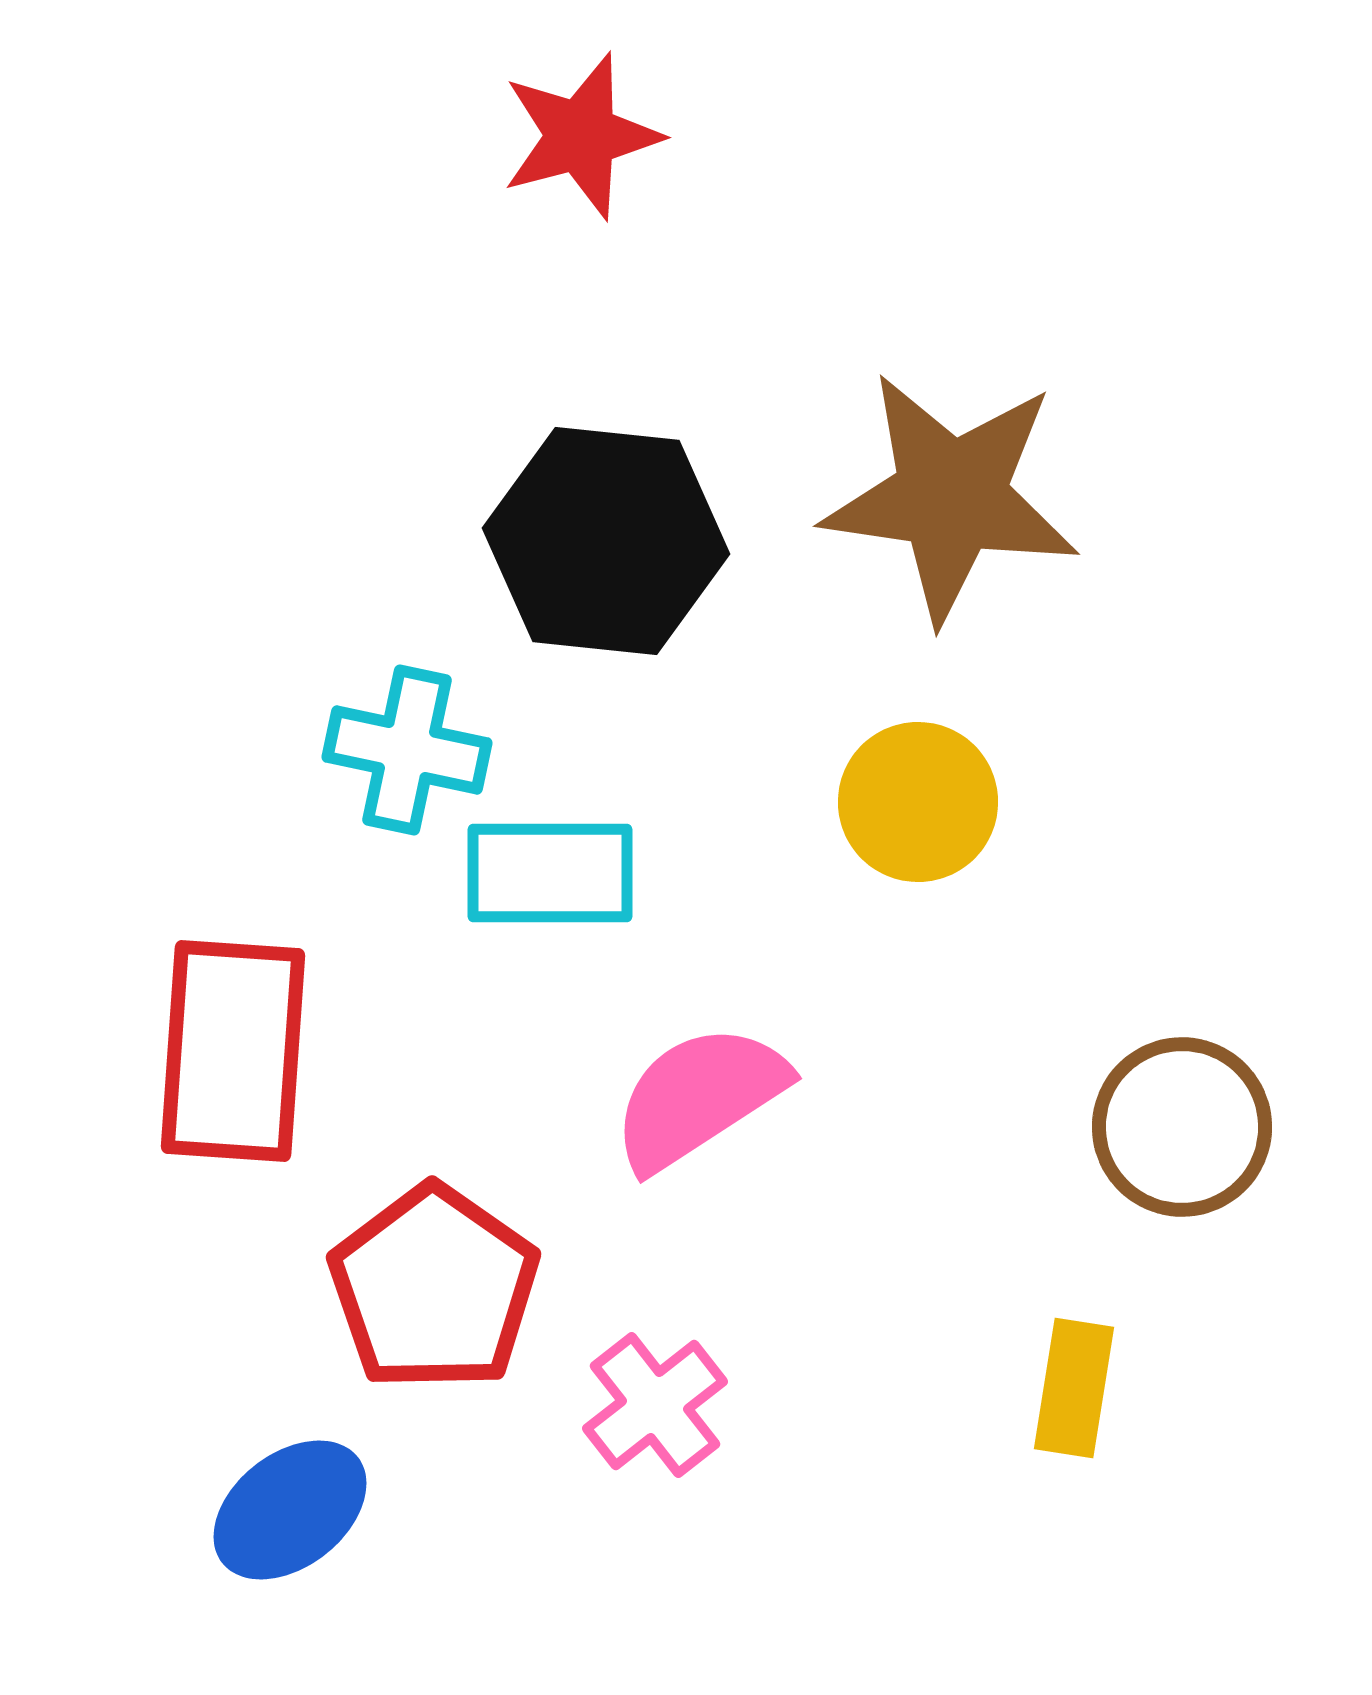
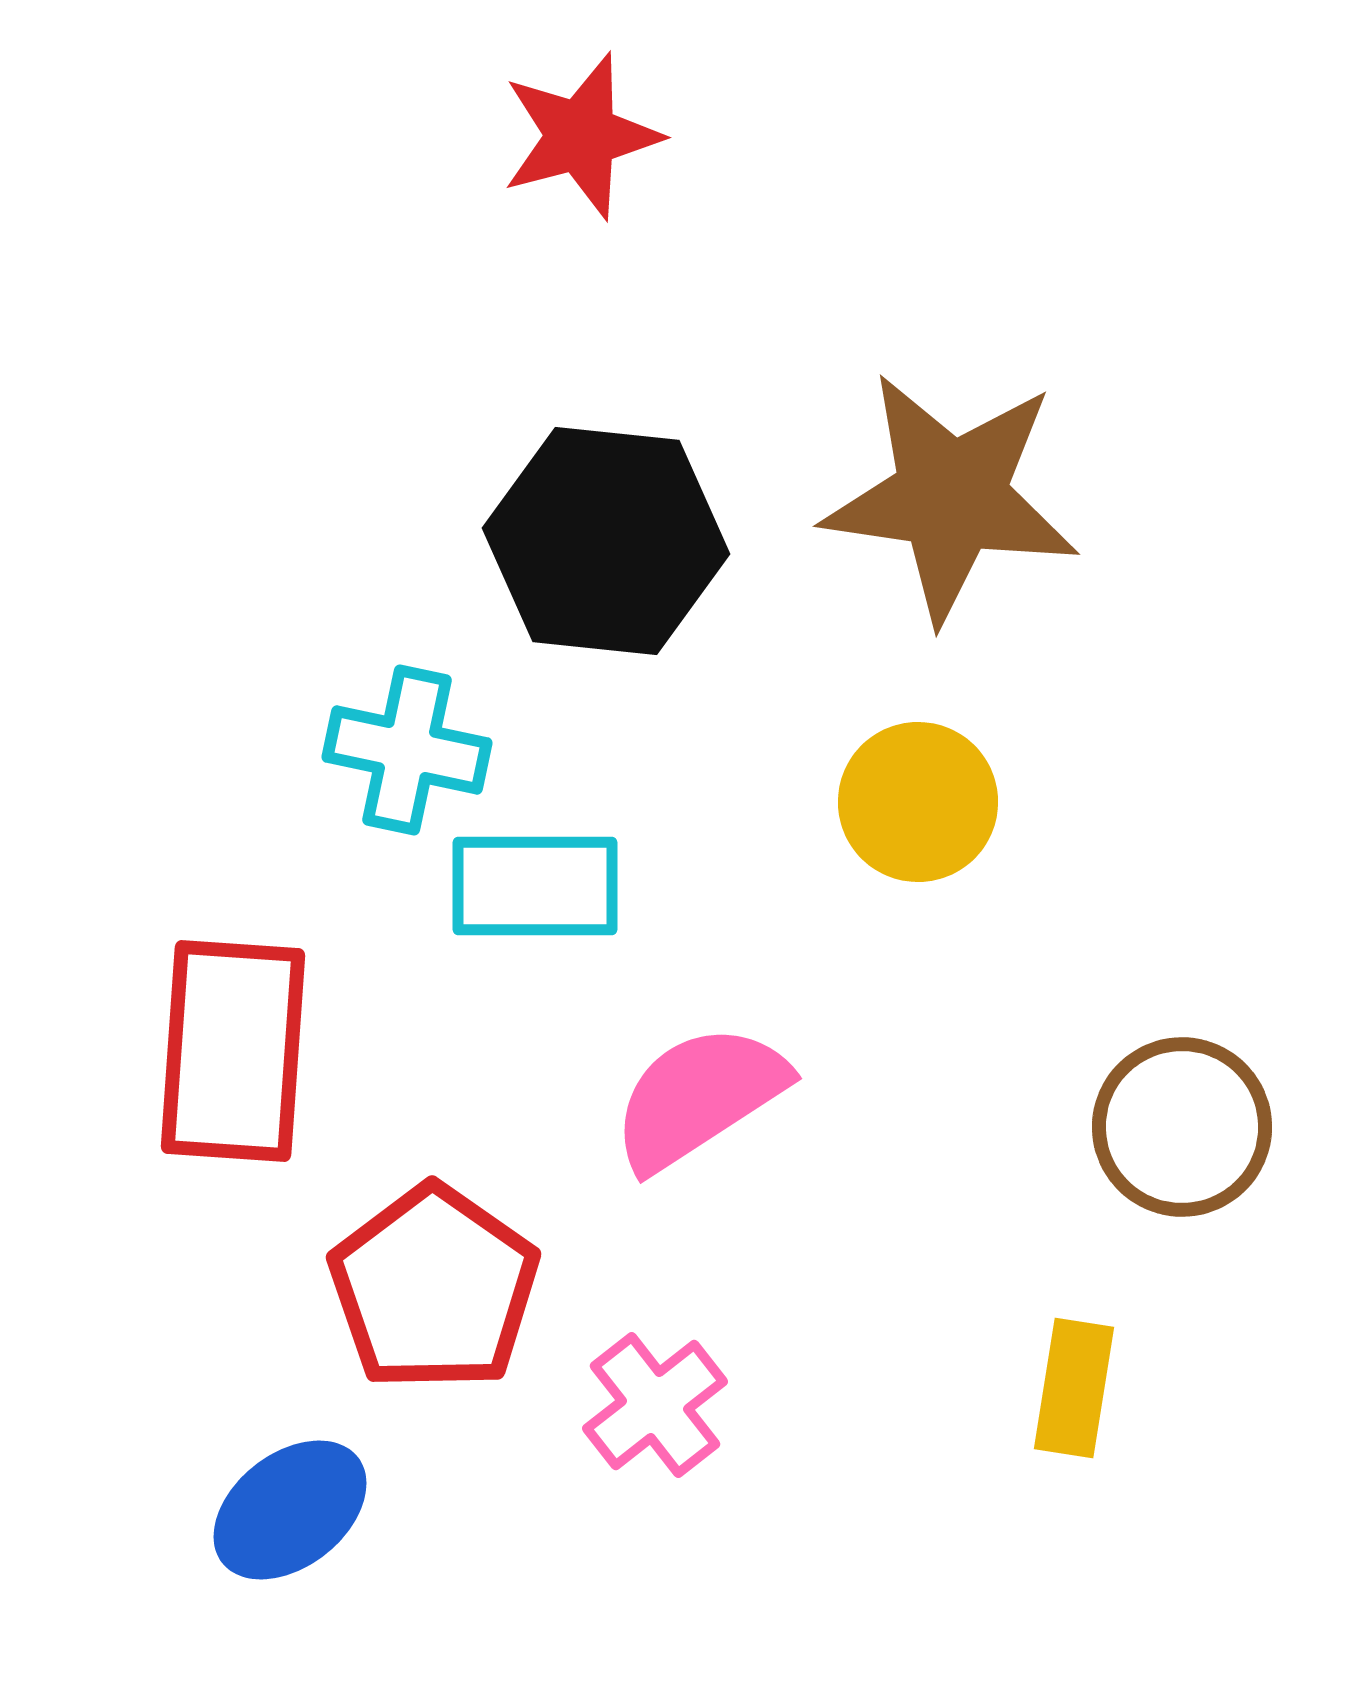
cyan rectangle: moved 15 px left, 13 px down
